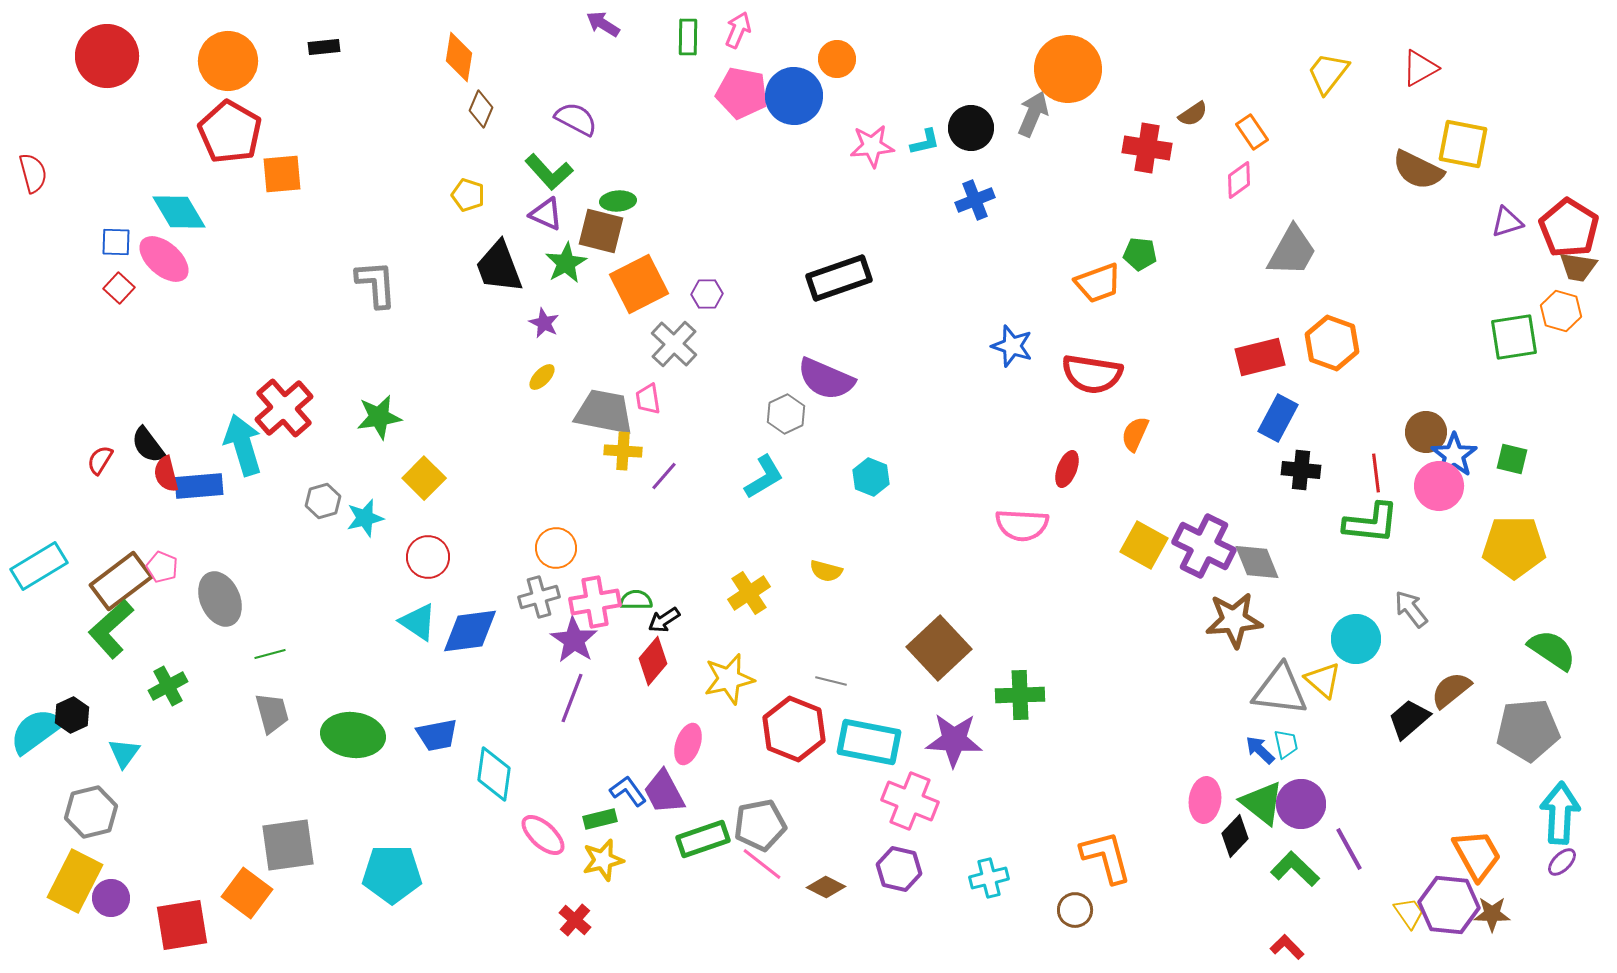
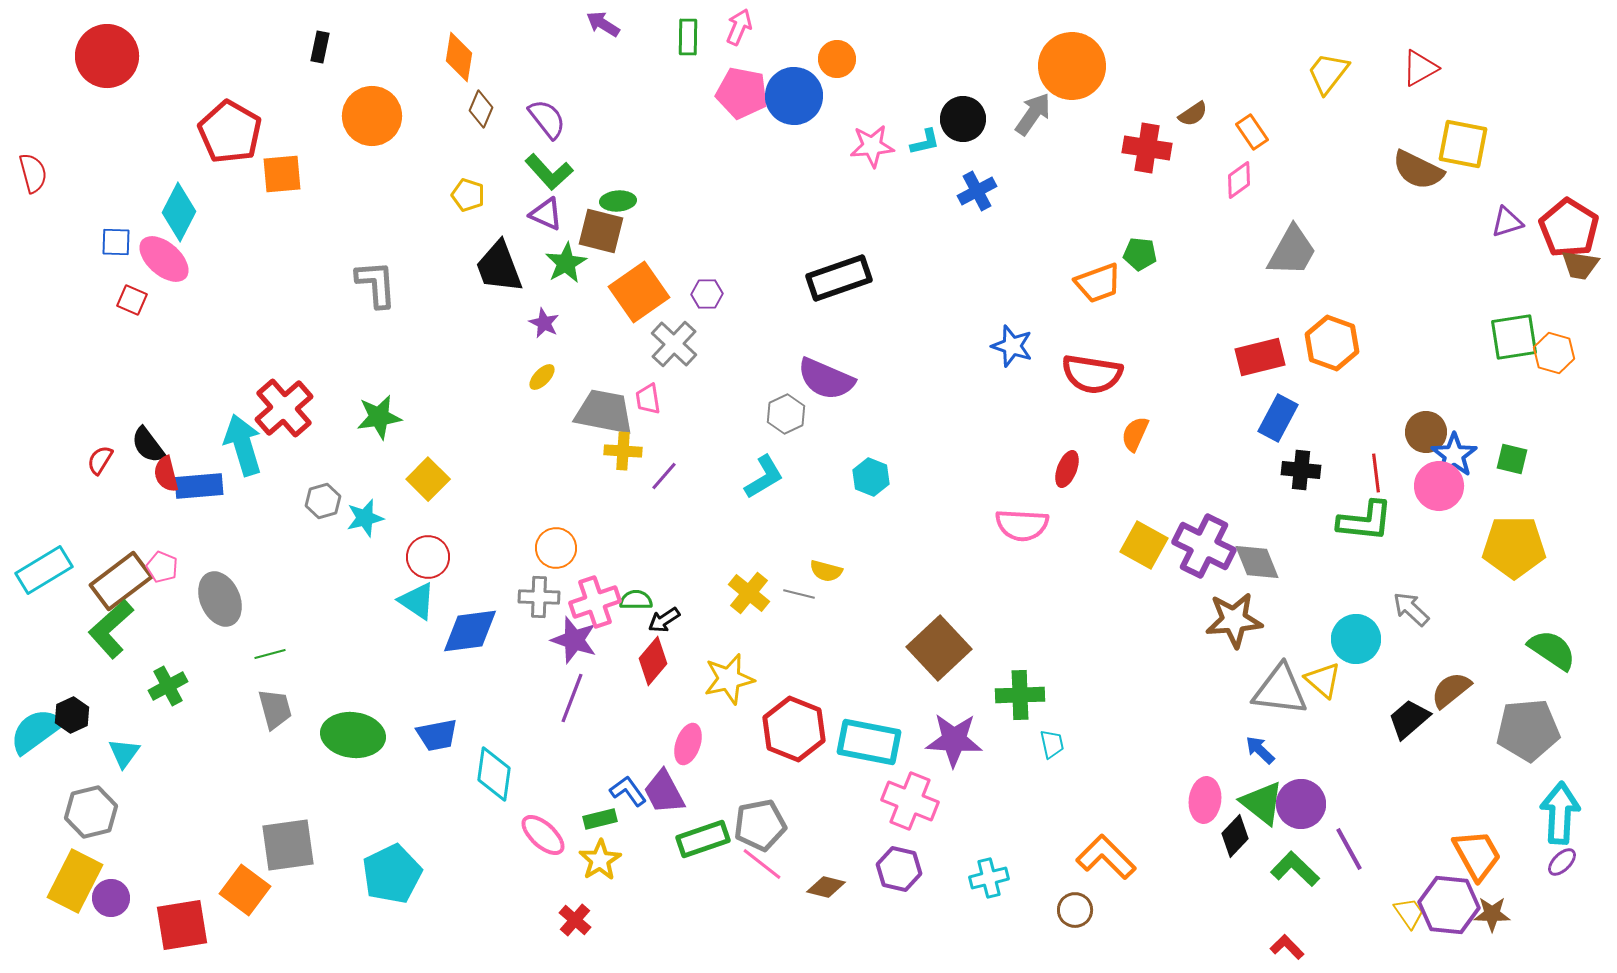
pink arrow at (738, 30): moved 1 px right, 3 px up
black rectangle at (324, 47): moved 4 px left; rotated 72 degrees counterclockwise
orange circle at (228, 61): moved 144 px right, 55 px down
orange circle at (1068, 69): moved 4 px right, 3 px up
gray arrow at (1033, 114): rotated 12 degrees clockwise
purple semicircle at (576, 119): moved 29 px left; rotated 24 degrees clockwise
black circle at (971, 128): moved 8 px left, 9 px up
blue cross at (975, 200): moved 2 px right, 9 px up; rotated 6 degrees counterclockwise
cyan diamond at (179, 212): rotated 58 degrees clockwise
brown trapezoid at (1578, 267): moved 2 px right, 2 px up
orange square at (639, 284): moved 8 px down; rotated 8 degrees counterclockwise
red square at (119, 288): moved 13 px right, 12 px down; rotated 20 degrees counterclockwise
orange hexagon at (1561, 311): moved 7 px left, 42 px down
yellow square at (424, 478): moved 4 px right, 1 px down
green L-shape at (1371, 523): moved 6 px left, 2 px up
cyan rectangle at (39, 566): moved 5 px right, 4 px down
yellow cross at (749, 593): rotated 18 degrees counterclockwise
gray cross at (539, 597): rotated 18 degrees clockwise
pink cross at (595, 602): rotated 9 degrees counterclockwise
gray arrow at (1411, 609): rotated 9 degrees counterclockwise
cyan triangle at (418, 622): moved 1 px left, 21 px up
purple star at (574, 640): rotated 15 degrees counterclockwise
gray line at (831, 681): moved 32 px left, 87 px up
gray trapezoid at (272, 713): moved 3 px right, 4 px up
cyan trapezoid at (1286, 744): moved 234 px left
orange L-shape at (1106, 857): rotated 30 degrees counterclockwise
yellow star at (603, 860): moved 3 px left; rotated 18 degrees counterclockwise
cyan pentagon at (392, 874): rotated 26 degrees counterclockwise
brown diamond at (826, 887): rotated 12 degrees counterclockwise
orange square at (247, 893): moved 2 px left, 3 px up
